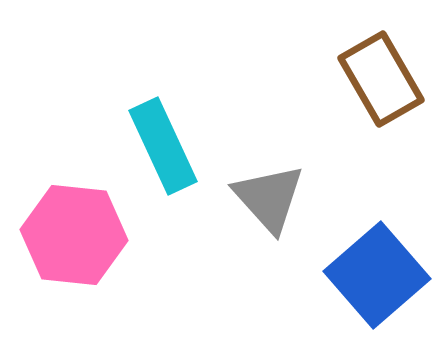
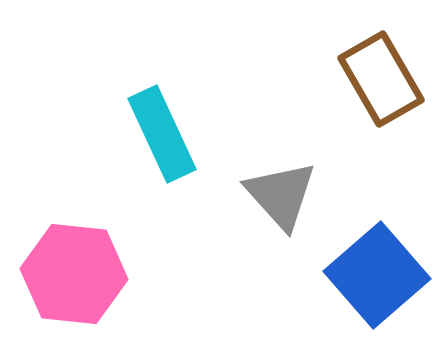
cyan rectangle: moved 1 px left, 12 px up
gray triangle: moved 12 px right, 3 px up
pink hexagon: moved 39 px down
